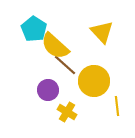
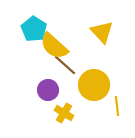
yellow semicircle: moved 1 px left
yellow circle: moved 4 px down
yellow cross: moved 3 px left, 1 px down
